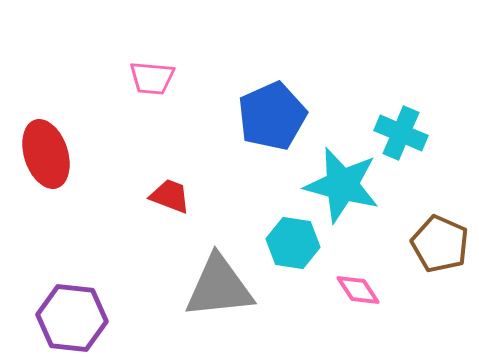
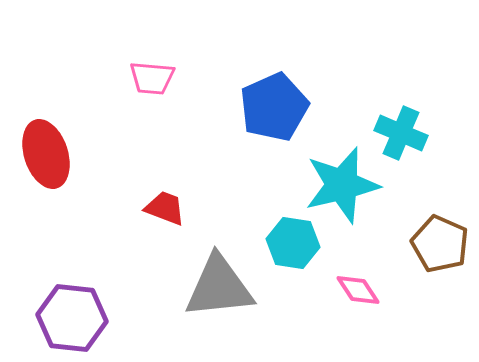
blue pentagon: moved 2 px right, 9 px up
cyan star: rotated 28 degrees counterclockwise
red trapezoid: moved 5 px left, 12 px down
